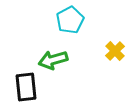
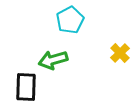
yellow cross: moved 5 px right, 2 px down
black rectangle: rotated 8 degrees clockwise
